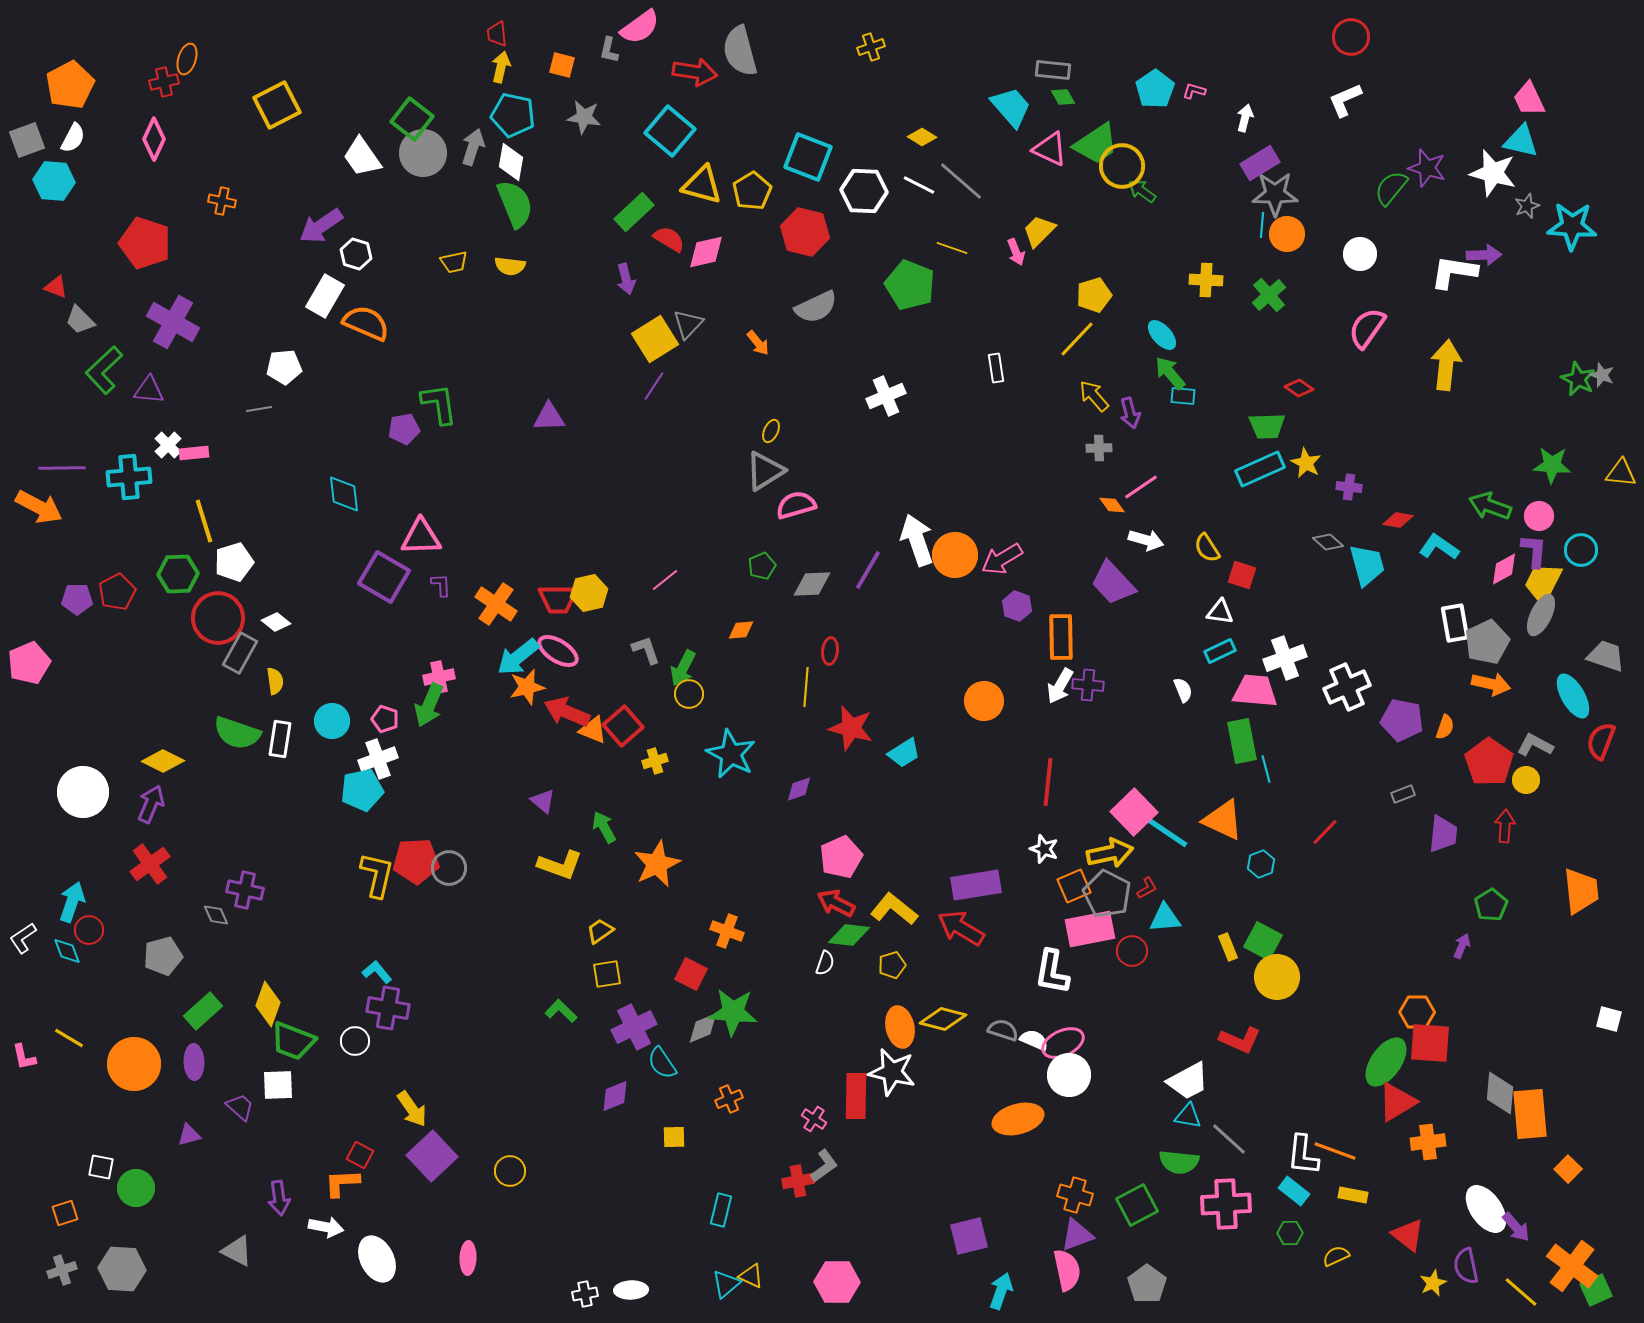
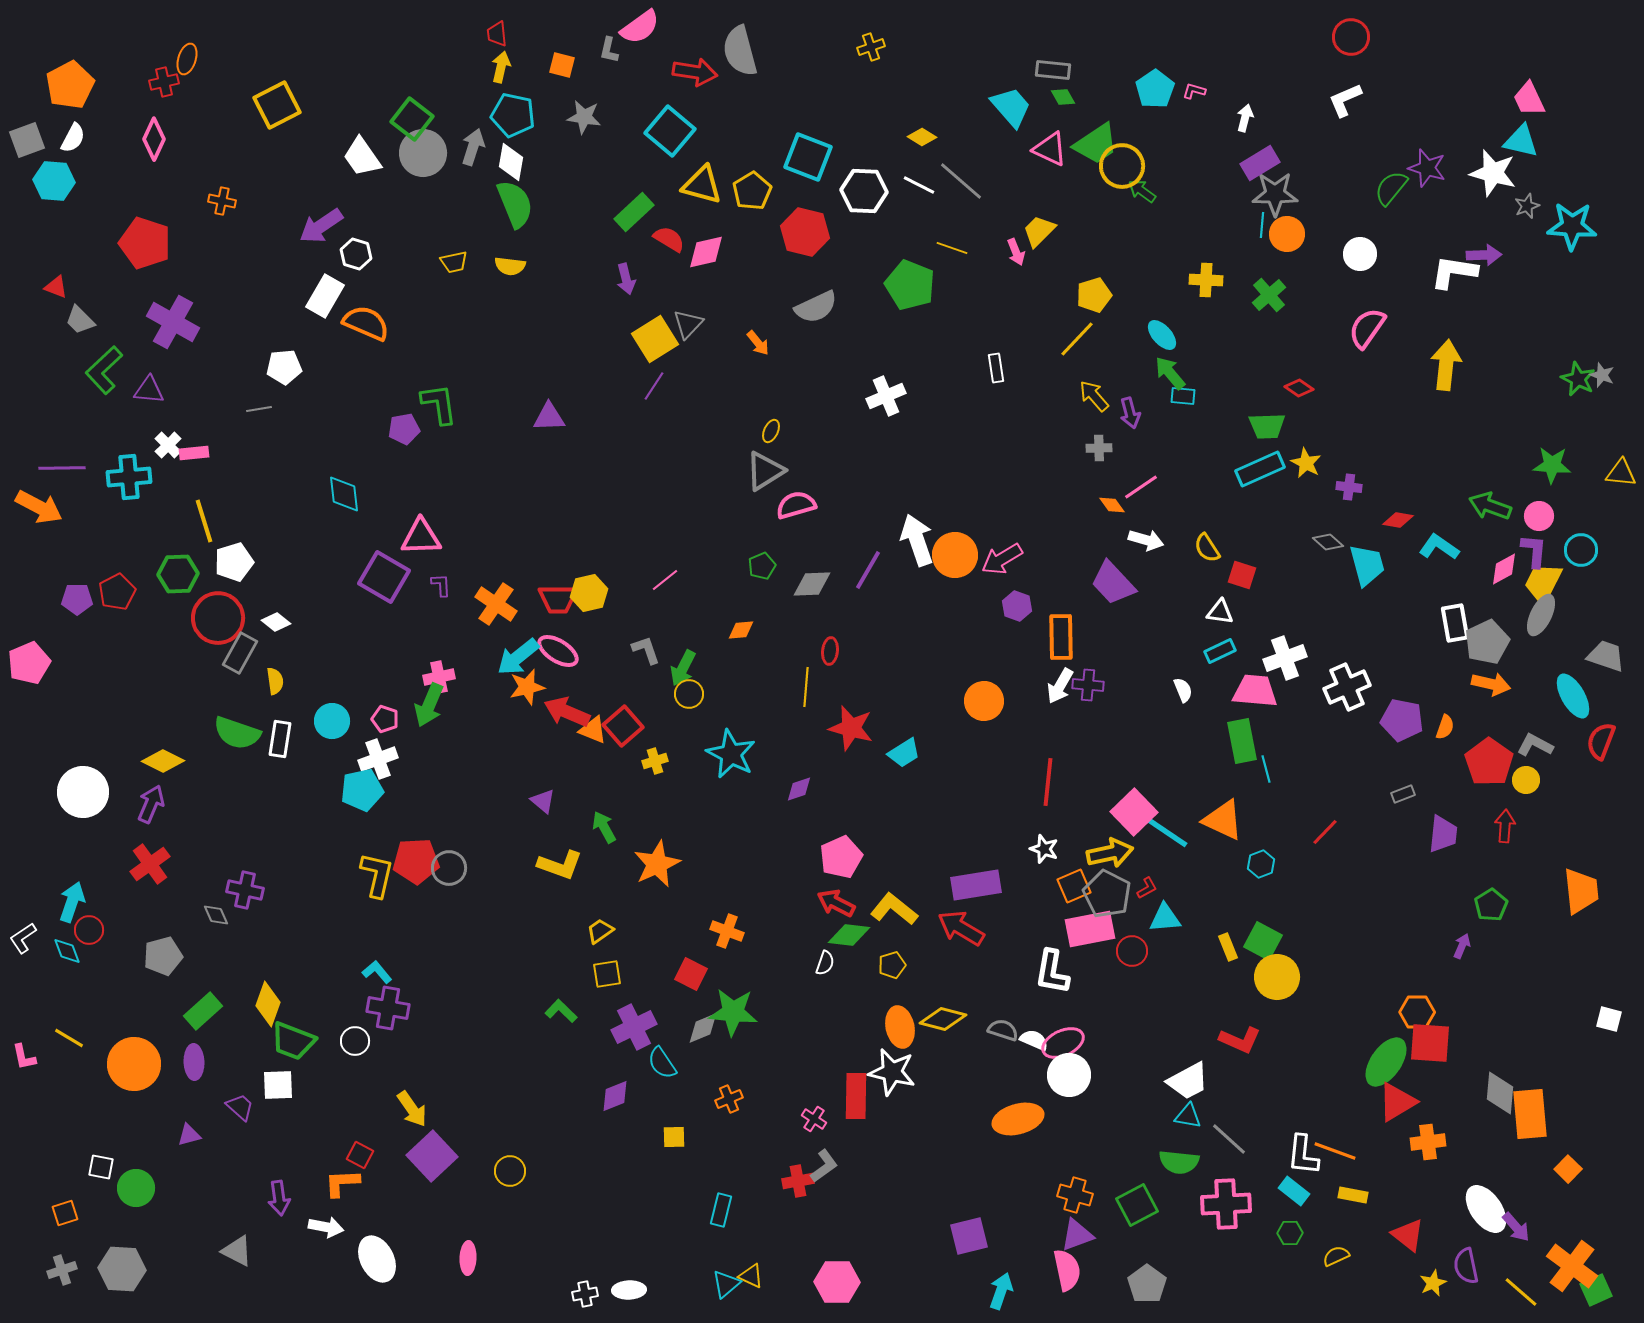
white ellipse at (631, 1290): moved 2 px left
